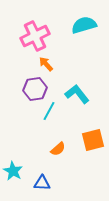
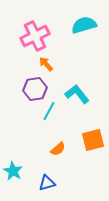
blue triangle: moved 5 px right; rotated 18 degrees counterclockwise
